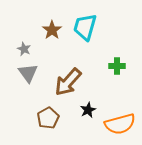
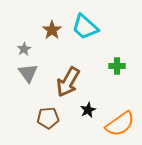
cyan trapezoid: rotated 64 degrees counterclockwise
gray star: rotated 16 degrees clockwise
brown arrow: rotated 12 degrees counterclockwise
brown pentagon: rotated 25 degrees clockwise
orange semicircle: rotated 20 degrees counterclockwise
